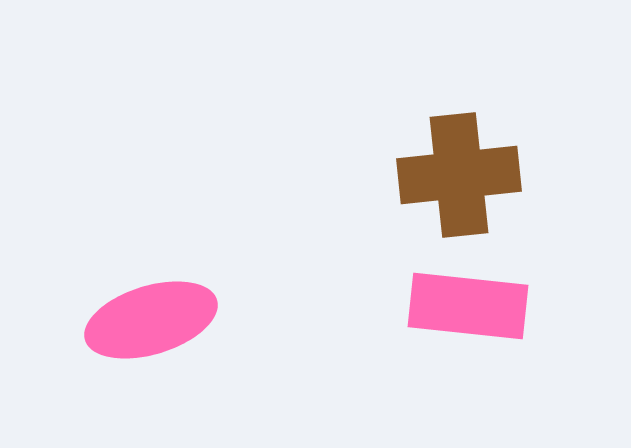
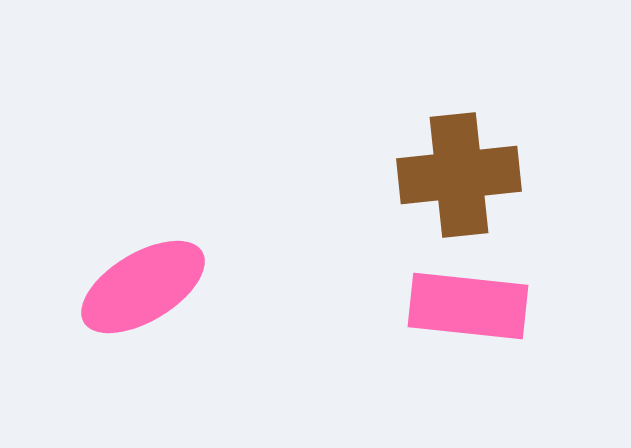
pink ellipse: moved 8 px left, 33 px up; rotated 14 degrees counterclockwise
